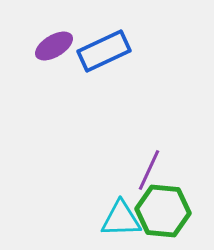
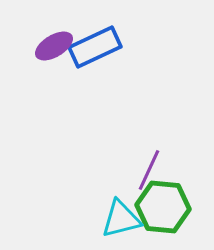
blue rectangle: moved 9 px left, 4 px up
green hexagon: moved 4 px up
cyan triangle: rotated 12 degrees counterclockwise
